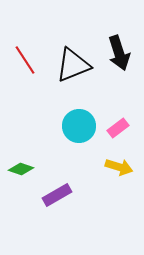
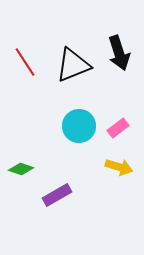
red line: moved 2 px down
